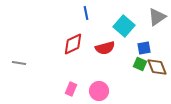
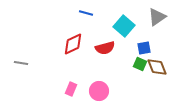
blue line: rotated 64 degrees counterclockwise
gray line: moved 2 px right
